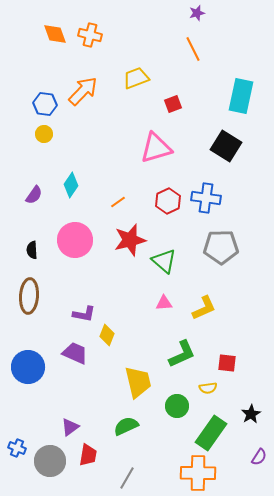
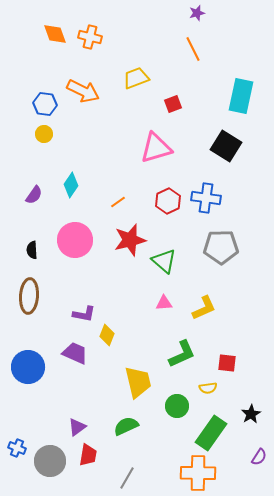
orange cross at (90, 35): moved 2 px down
orange arrow at (83, 91): rotated 72 degrees clockwise
purple triangle at (70, 427): moved 7 px right
